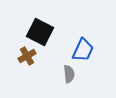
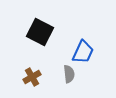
blue trapezoid: moved 2 px down
brown cross: moved 5 px right, 21 px down
